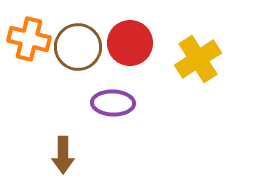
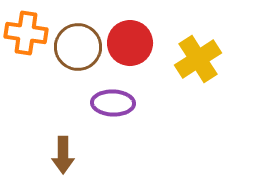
orange cross: moved 3 px left, 6 px up; rotated 6 degrees counterclockwise
